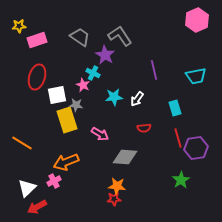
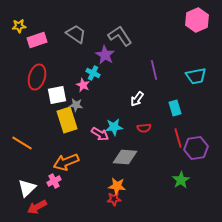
gray trapezoid: moved 4 px left, 3 px up
cyan star: moved 30 px down
